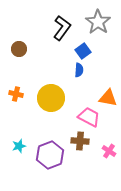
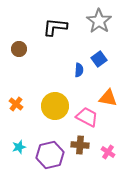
gray star: moved 1 px right, 1 px up
black L-shape: moved 7 px left, 1 px up; rotated 120 degrees counterclockwise
blue square: moved 16 px right, 8 px down
orange cross: moved 10 px down; rotated 24 degrees clockwise
yellow circle: moved 4 px right, 8 px down
pink trapezoid: moved 2 px left
brown cross: moved 4 px down
cyan star: moved 1 px down
pink cross: moved 1 px left, 1 px down
purple hexagon: rotated 8 degrees clockwise
